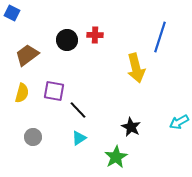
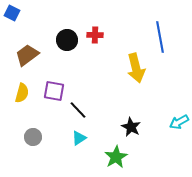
blue line: rotated 28 degrees counterclockwise
